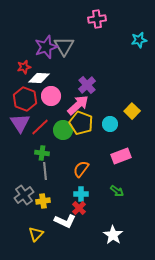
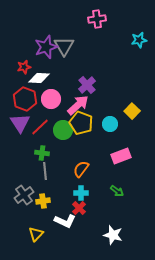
pink circle: moved 3 px down
cyan cross: moved 1 px up
white star: rotated 18 degrees counterclockwise
